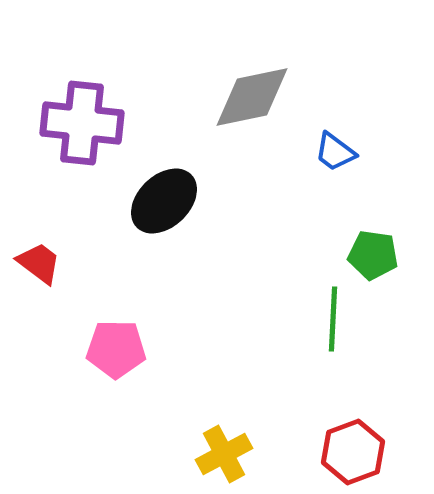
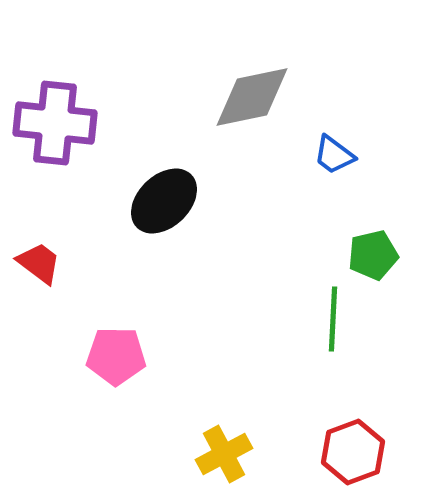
purple cross: moved 27 px left
blue trapezoid: moved 1 px left, 3 px down
green pentagon: rotated 21 degrees counterclockwise
pink pentagon: moved 7 px down
